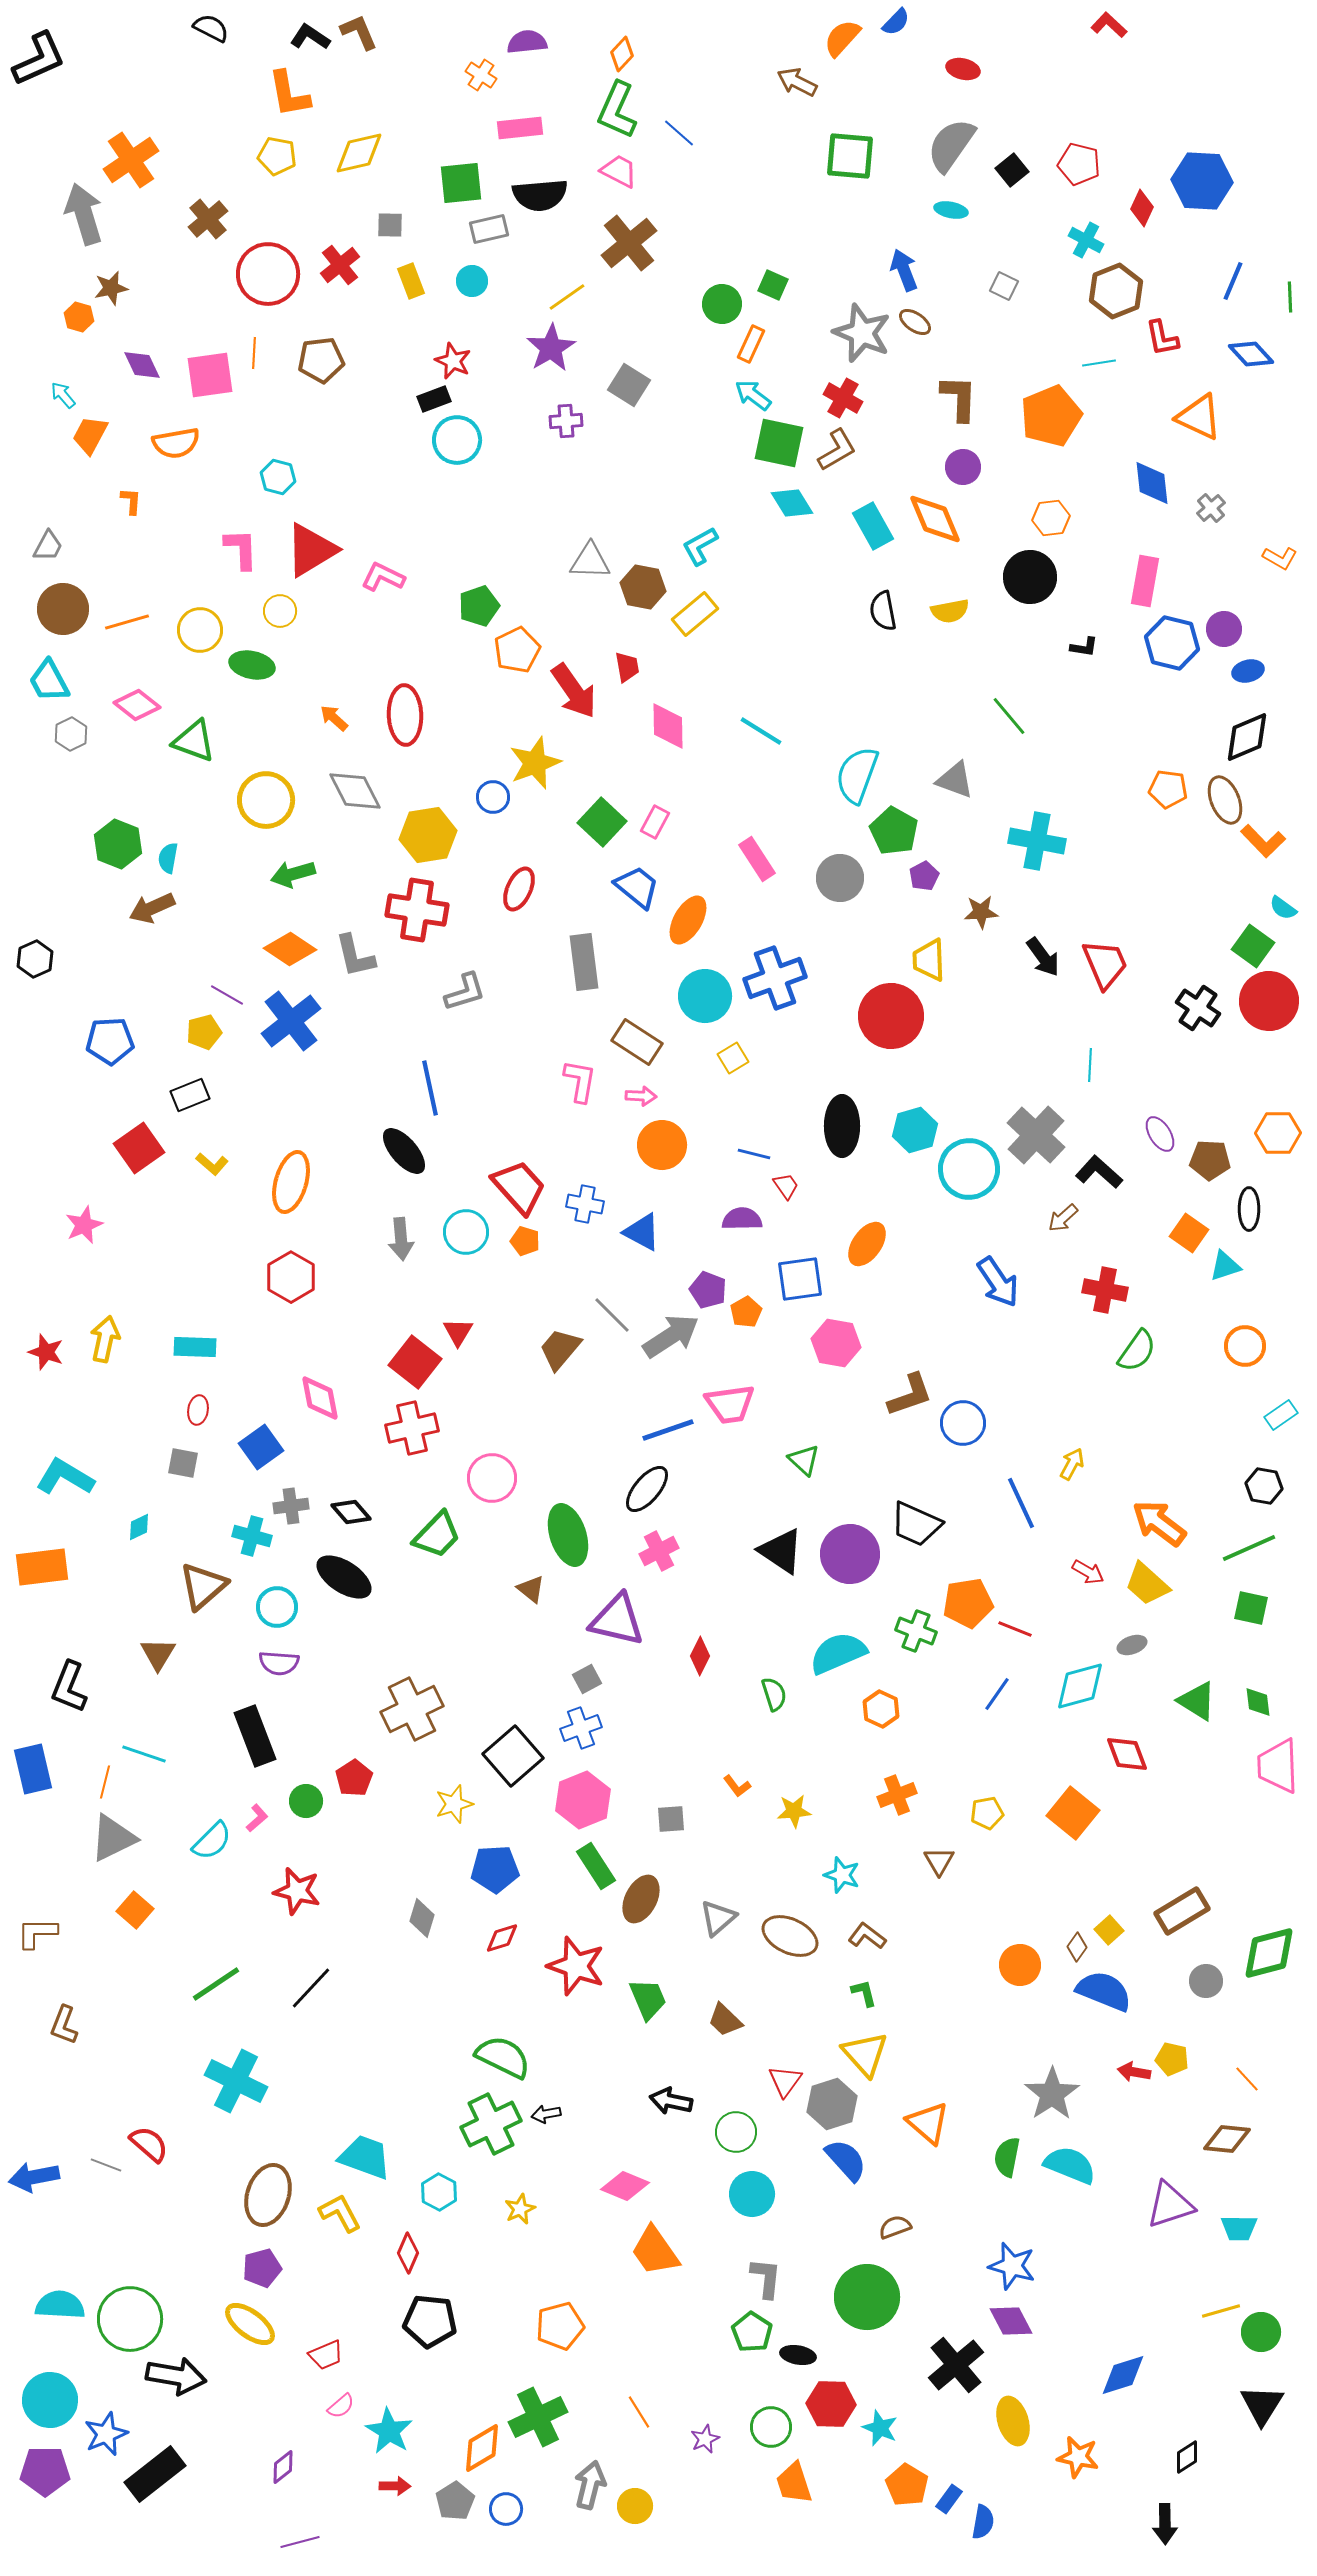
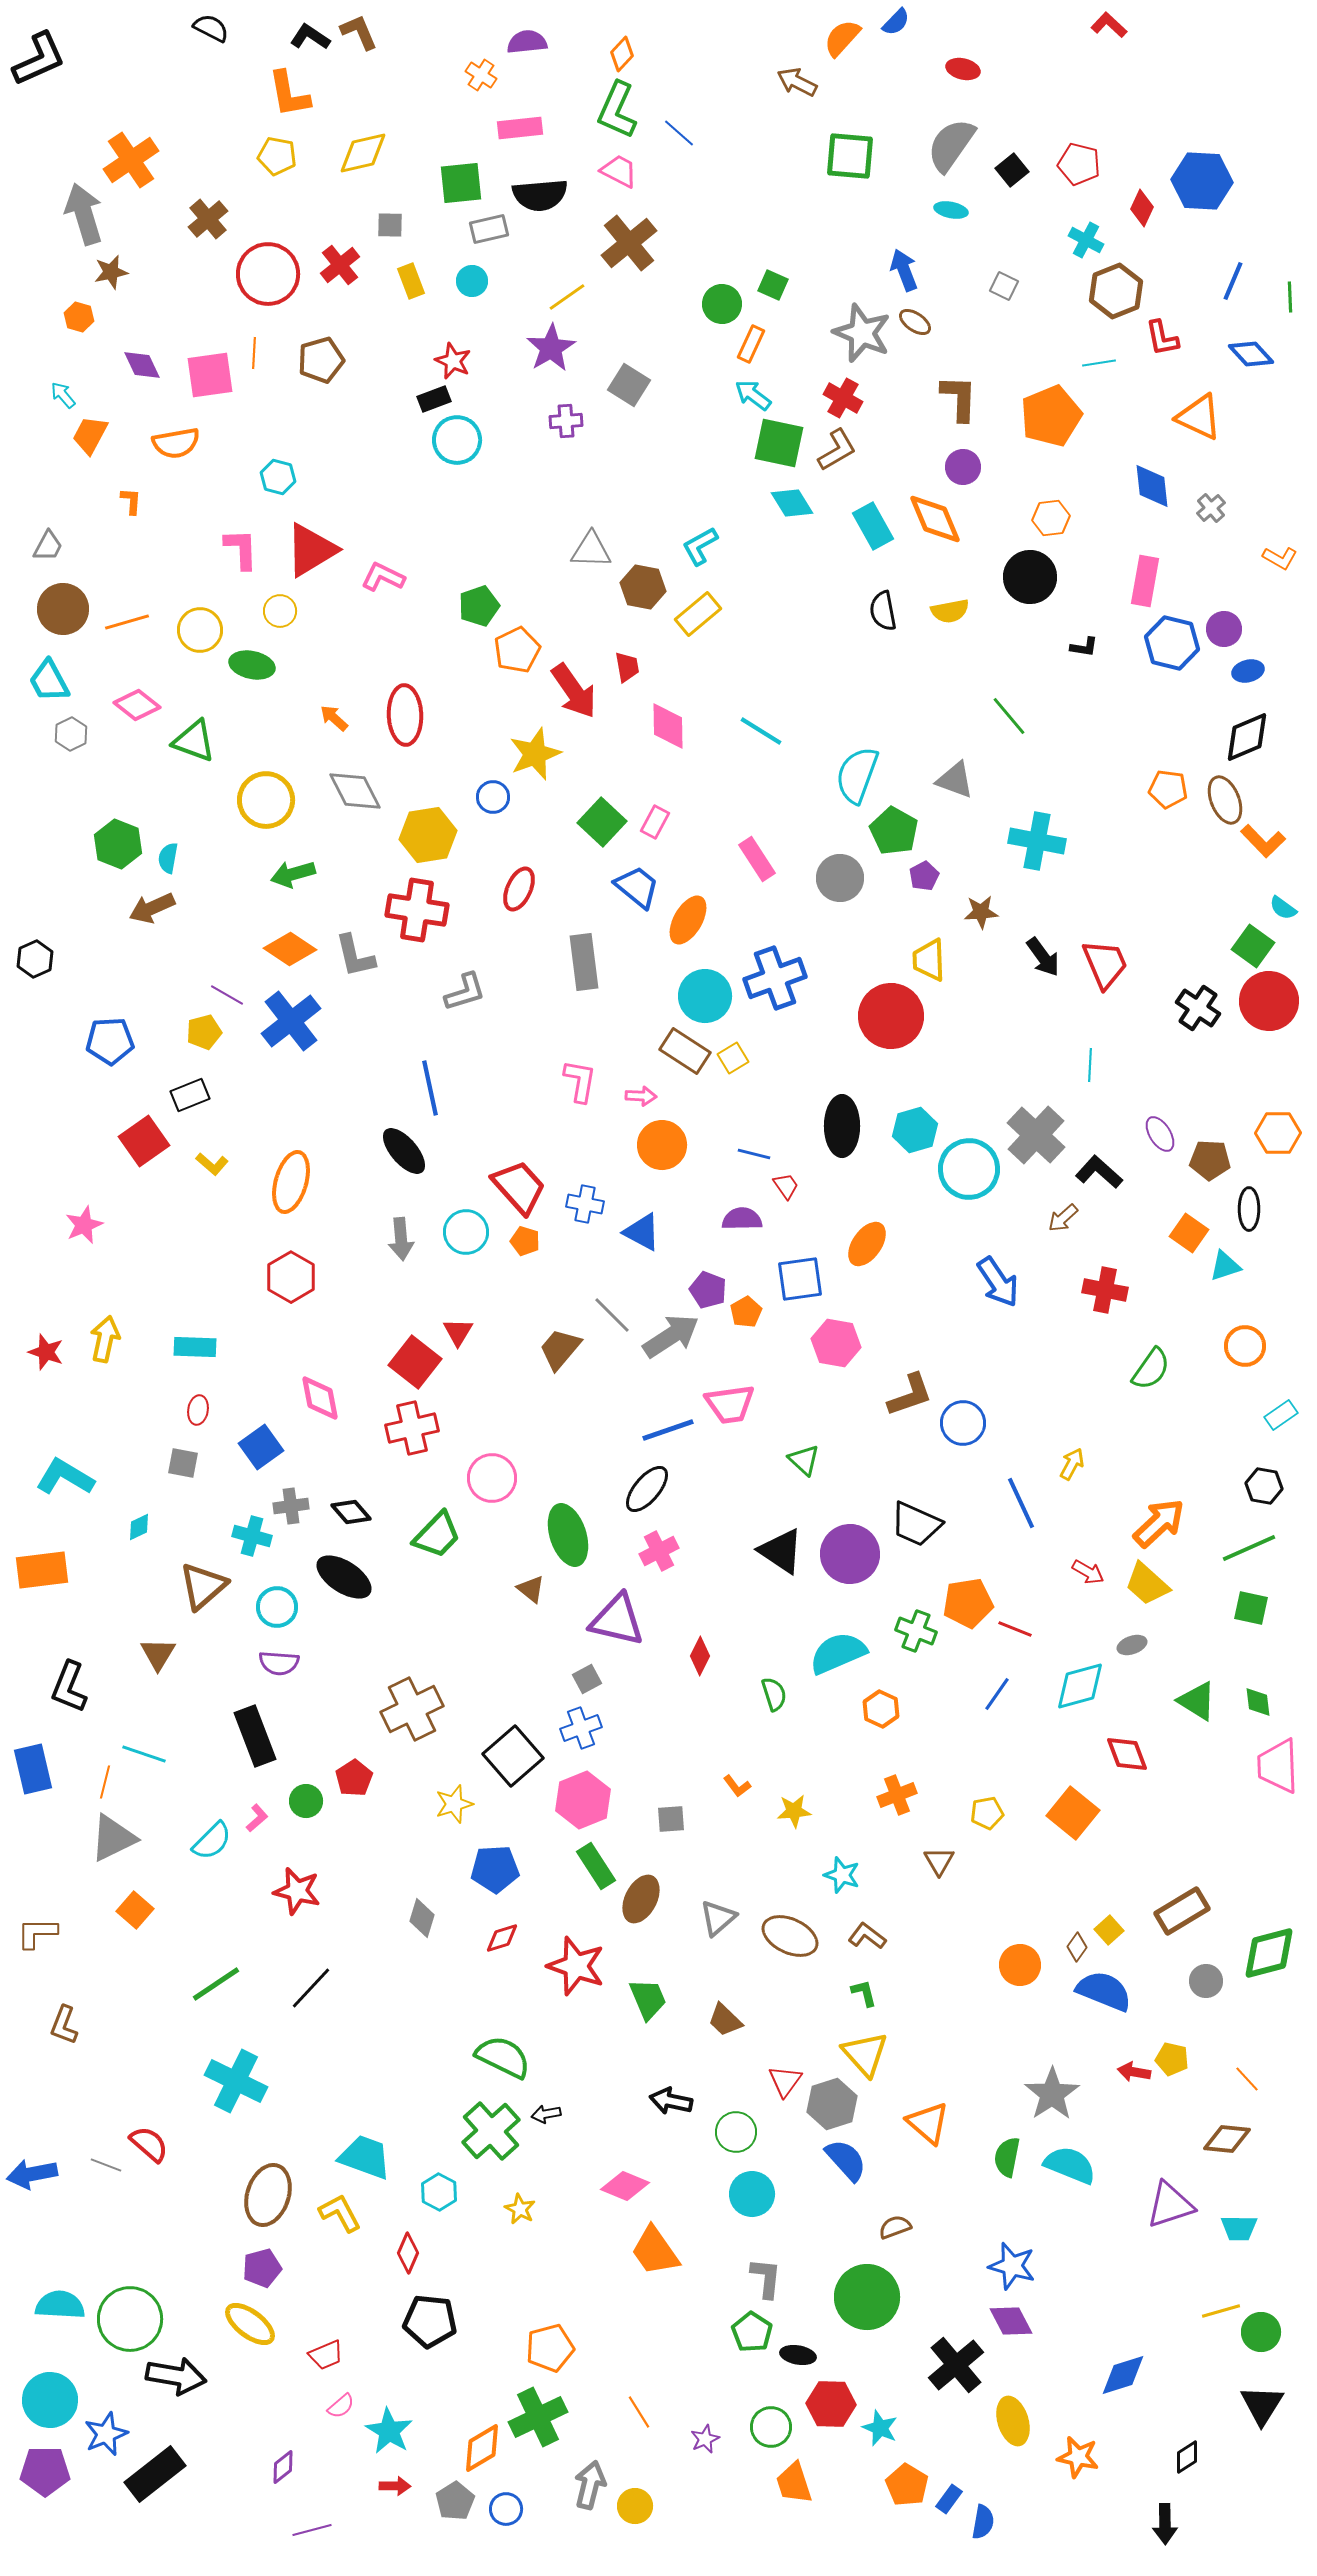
yellow diamond at (359, 153): moved 4 px right
brown star at (111, 288): moved 16 px up
brown pentagon at (321, 360): rotated 9 degrees counterclockwise
blue diamond at (1152, 483): moved 3 px down
gray triangle at (590, 561): moved 1 px right, 11 px up
yellow rectangle at (695, 614): moved 3 px right
yellow star at (535, 763): moved 9 px up
brown rectangle at (637, 1042): moved 48 px right, 9 px down
red square at (139, 1148): moved 5 px right, 7 px up
green semicircle at (1137, 1351): moved 14 px right, 18 px down
orange arrow at (1159, 1523): rotated 100 degrees clockwise
orange rectangle at (42, 1567): moved 3 px down
green cross at (491, 2124): moved 7 px down; rotated 16 degrees counterclockwise
blue arrow at (34, 2177): moved 2 px left, 3 px up
yellow star at (520, 2209): rotated 20 degrees counterclockwise
orange pentagon at (560, 2326): moved 10 px left, 22 px down
purple line at (300, 2542): moved 12 px right, 12 px up
